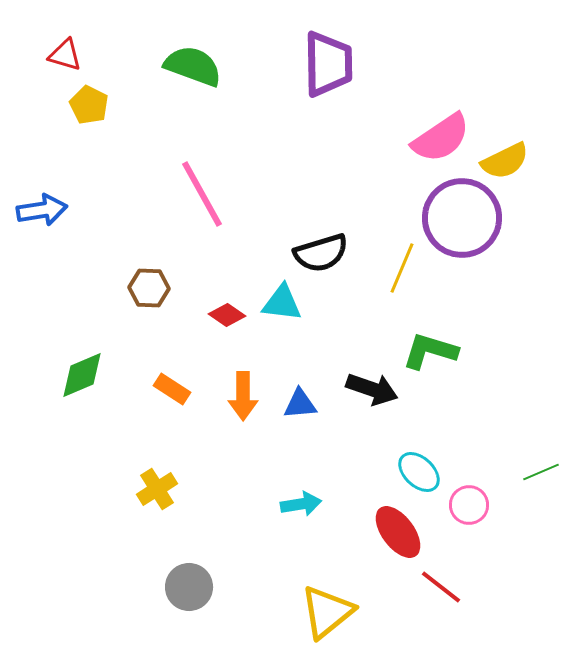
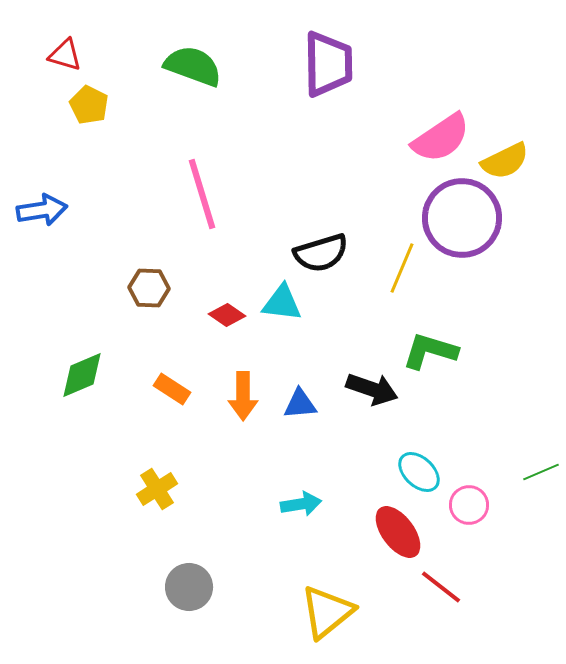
pink line: rotated 12 degrees clockwise
